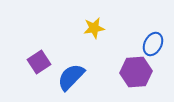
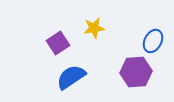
blue ellipse: moved 3 px up
purple square: moved 19 px right, 19 px up
blue semicircle: rotated 12 degrees clockwise
